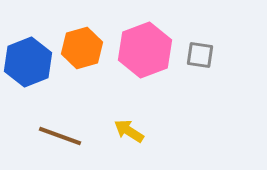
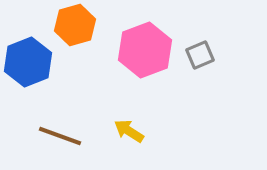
orange hexagon: moved 7 px left, 23 px up
gray square: rotated 32 degrees counterclockwise
